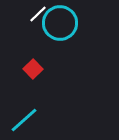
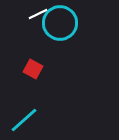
white line: rotated 18 degrees clockwise
red square: rotated 18 degrees counterclockwise
